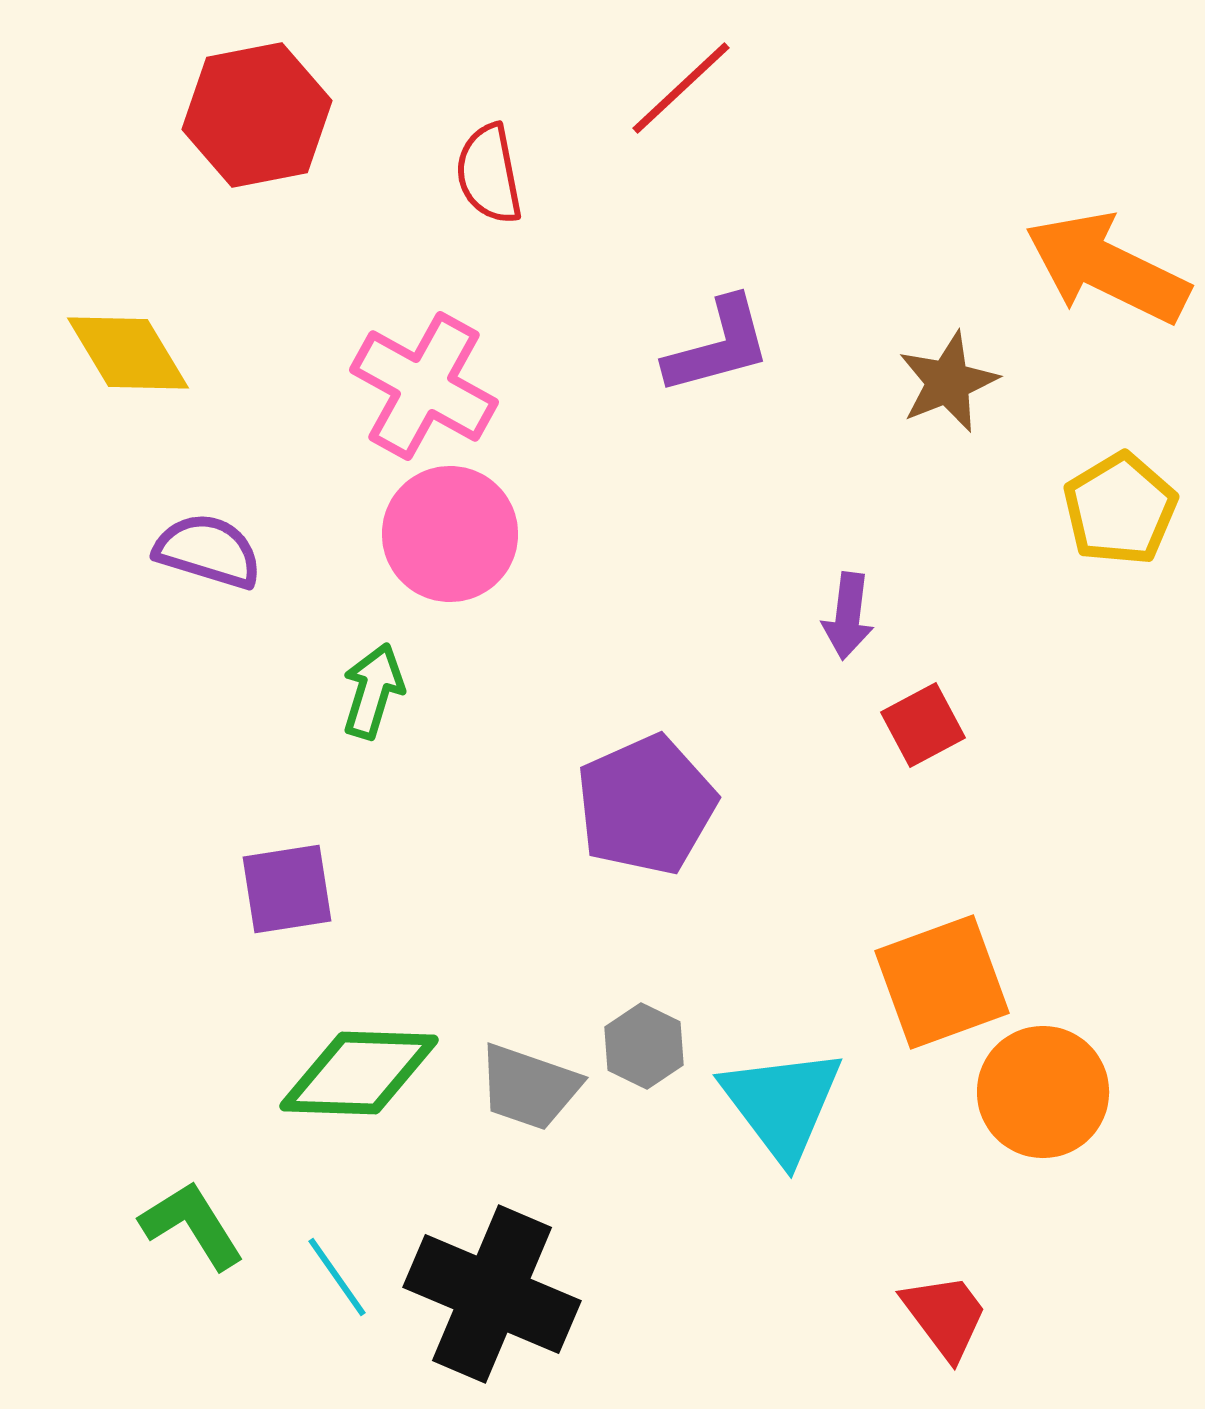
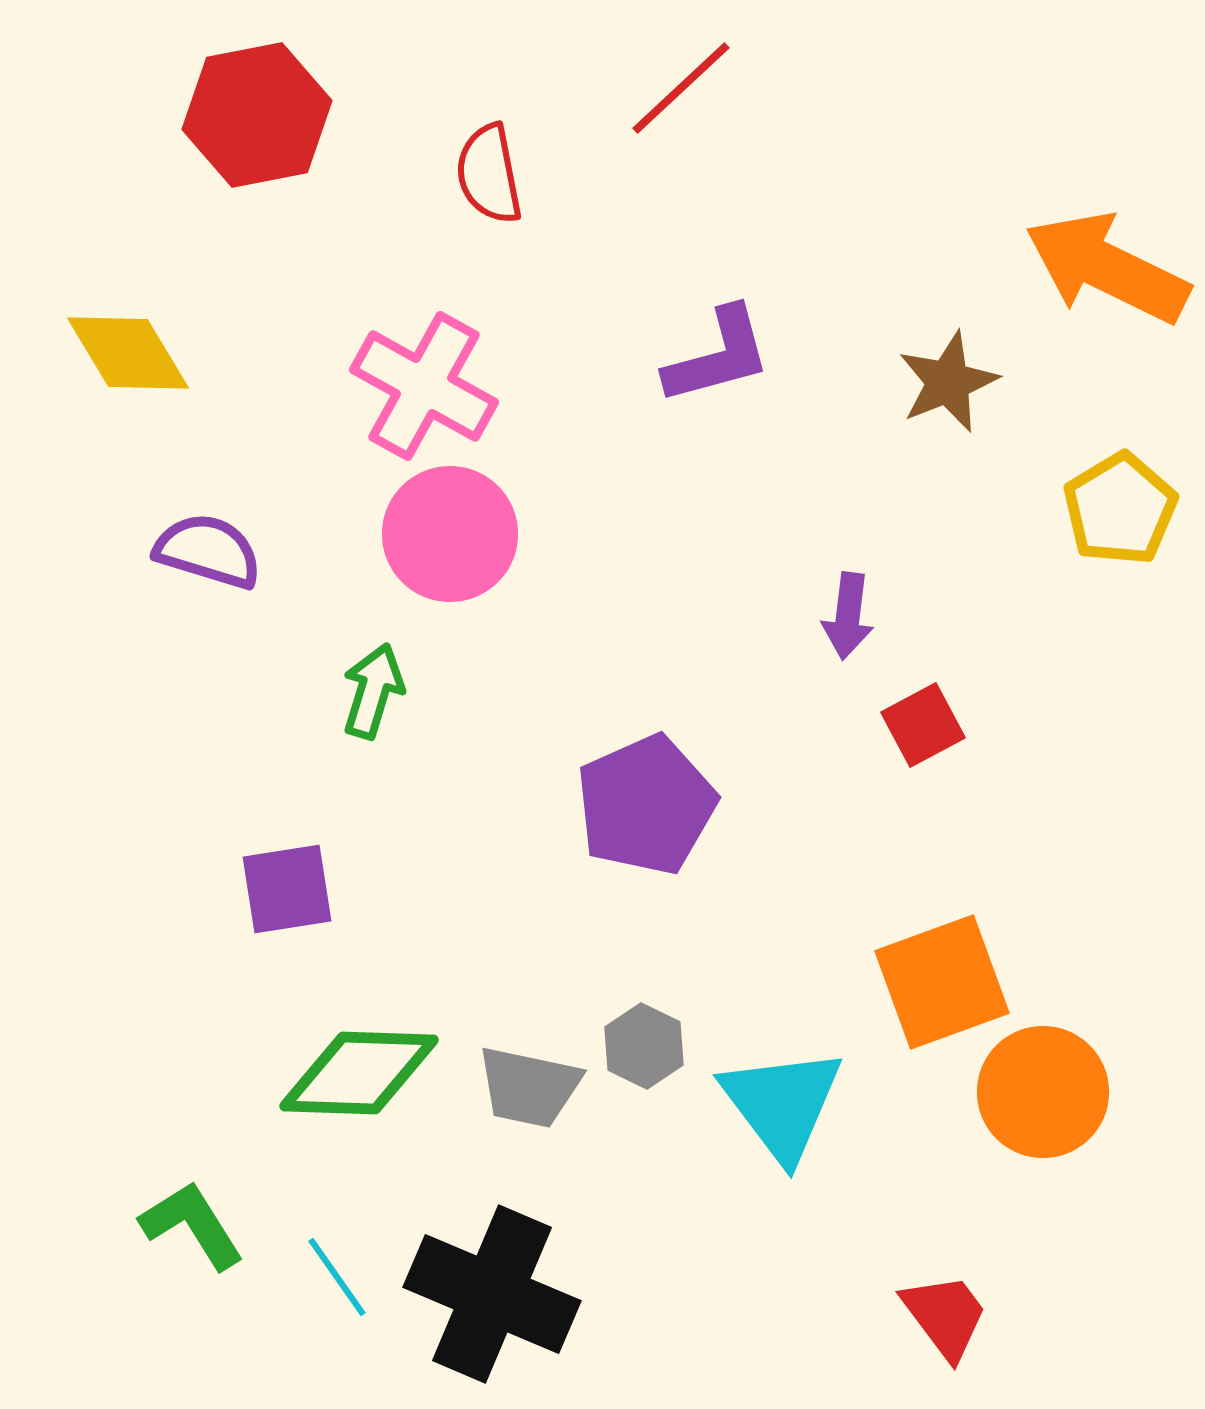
purple L-shape: moved 10 px down
gray trapezoid: rotated 7 degrees counterclockwise
